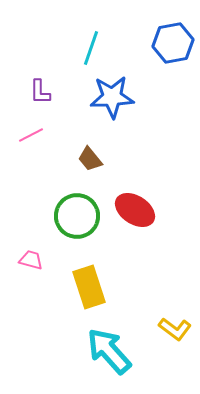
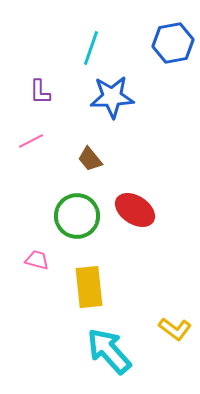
pink line: moved 6 px down
pink trapezoid: moved 6 px right
yellow rectangle: rotated 12 degrees clockwise
